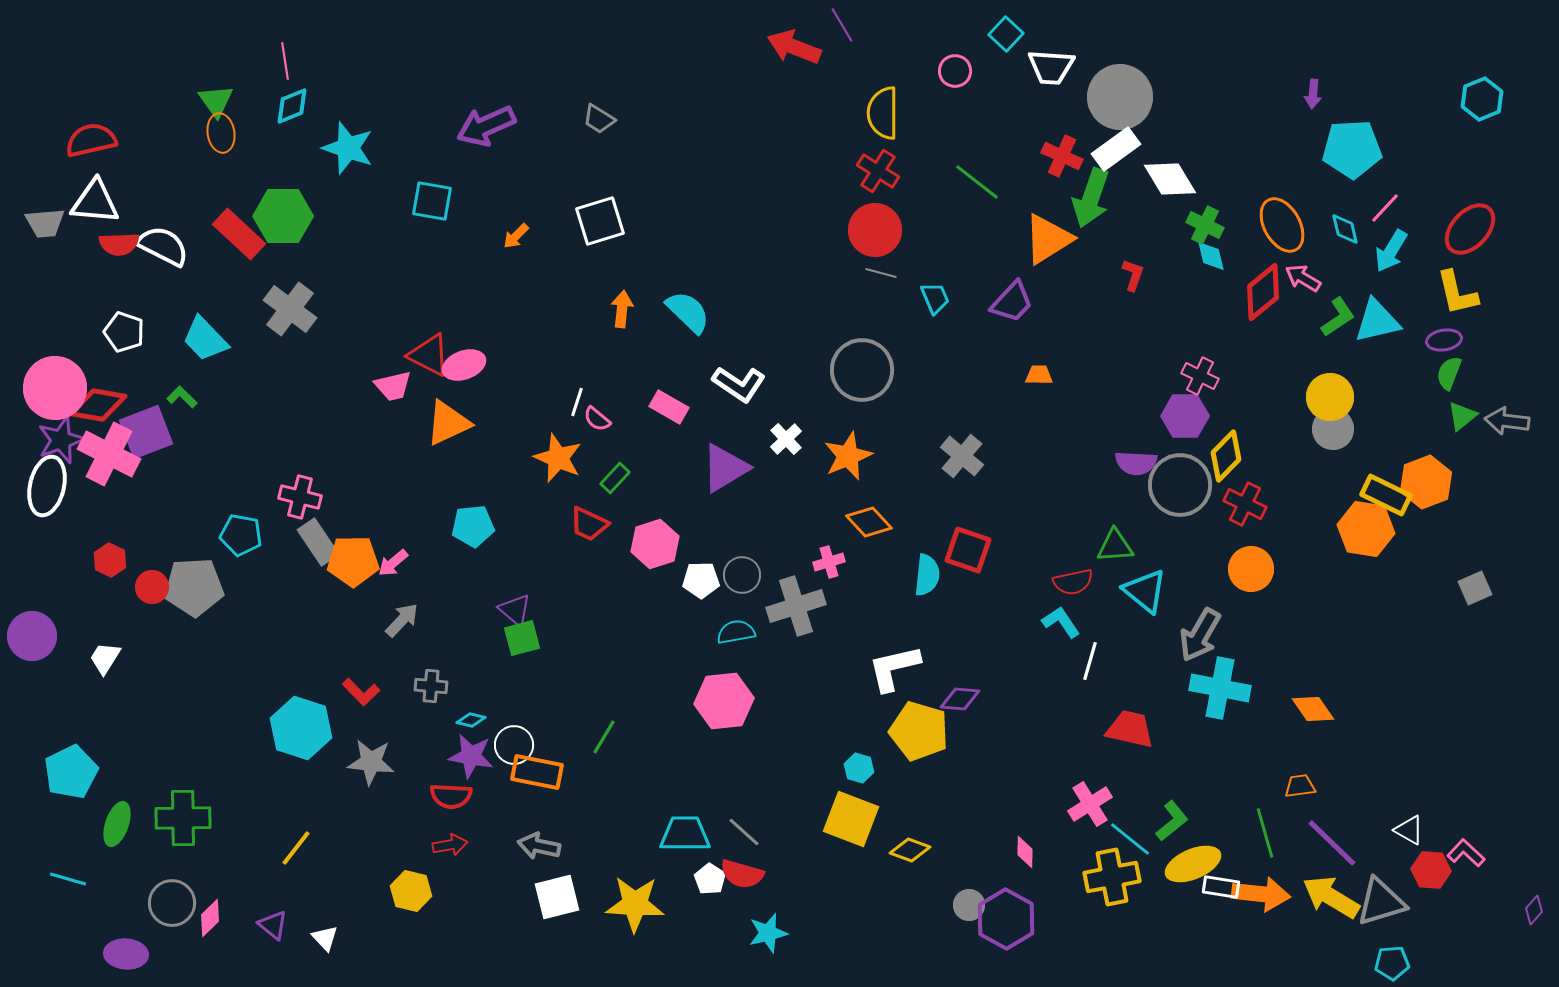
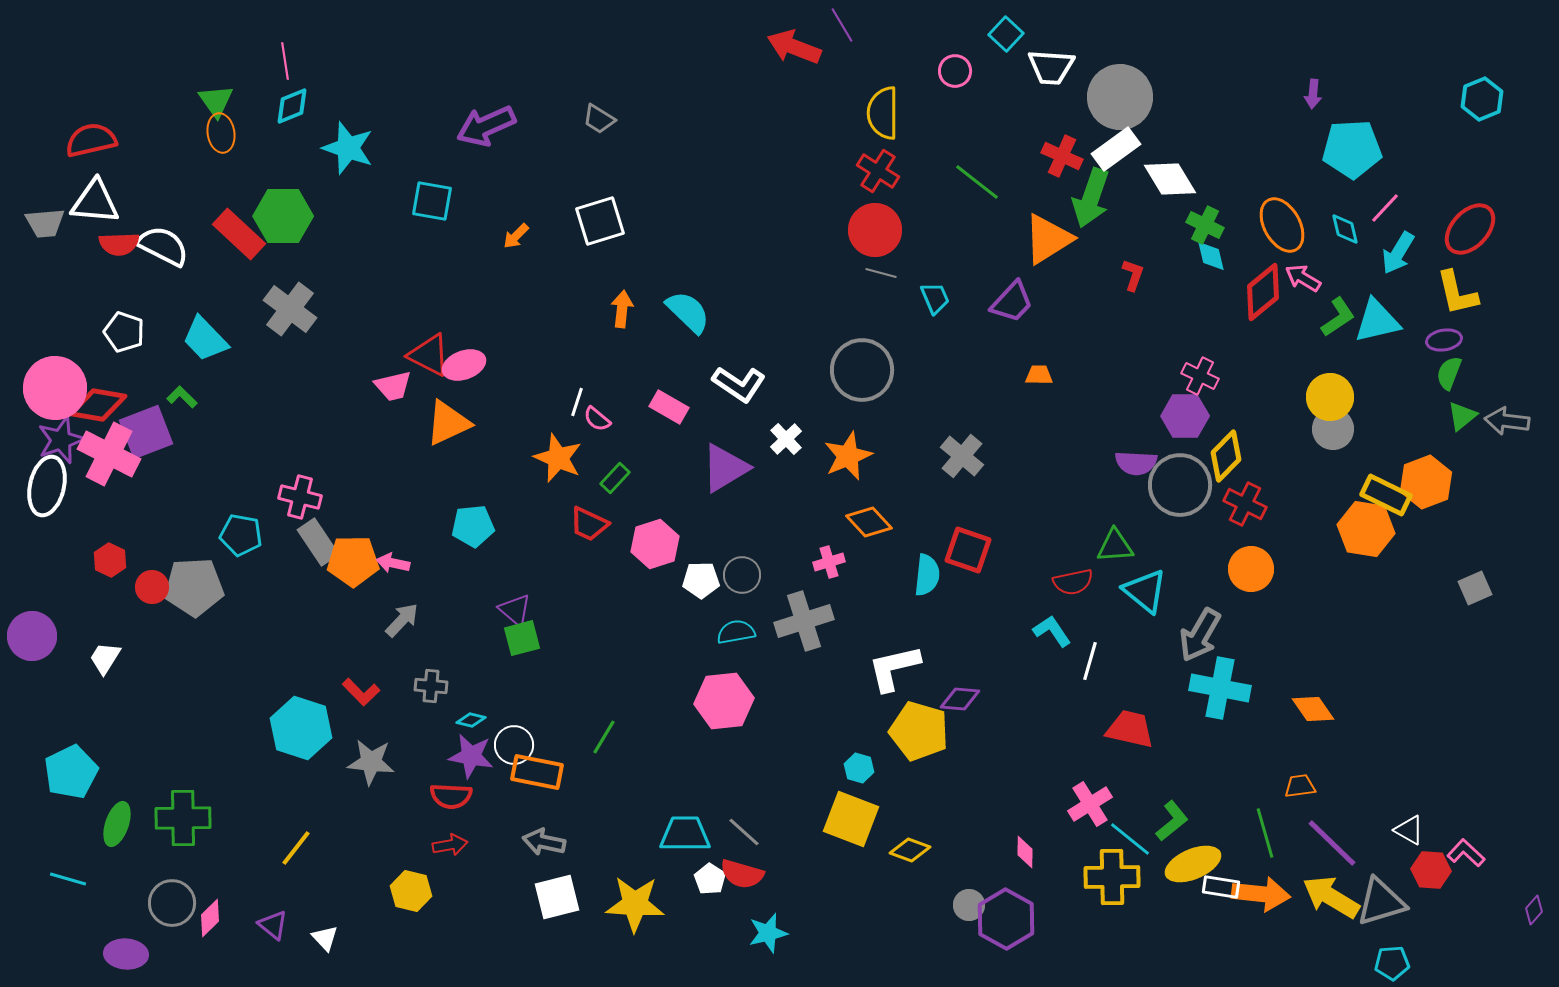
cyan arrow at (1391, 251): moved 7 px right, 2 px down
pink arrow at (393, 563): rotated 52 degrees clockwise
gray cross at (796, 606): moved 8 px right, 15 px down
cyan L-shape at (1061, 622): moved 9 px left, 9 px down
gray arrow at (539, 846): moved 5 px right, 4 px up
yellow cross at (1112, 877): rotated 10 degrees clockwise
